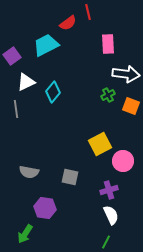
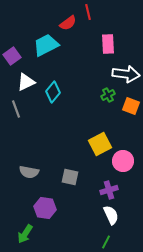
gray line: rotated 12 degrees counterclockwise
